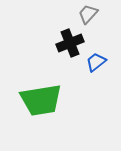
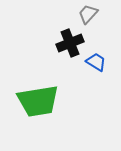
blue trapezoid: rotated 70 degrees clockwise
green trapezoid: moved 3 px left, 1 px down
